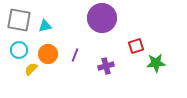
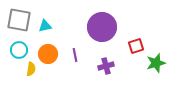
purple circle: moved 9 px down
purple line: rotated 32 degrees counterclockwise
green star: rotated 12 degrees counterclockwise
yellow semicircle: rotated 144 degrees clockwise
